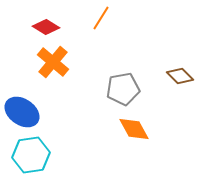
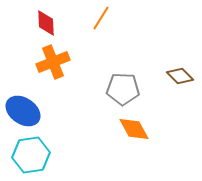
red diamond: moved 4 px up; rotated 56 degrees clockwise
orange cross: rotated 28 degrees clockwise
gray pentagon: rotated 12 degrees clockwise
blue ellipse: moved 1 px right, 1 px up
